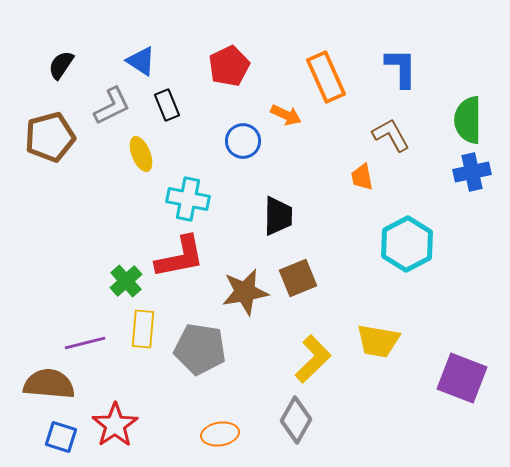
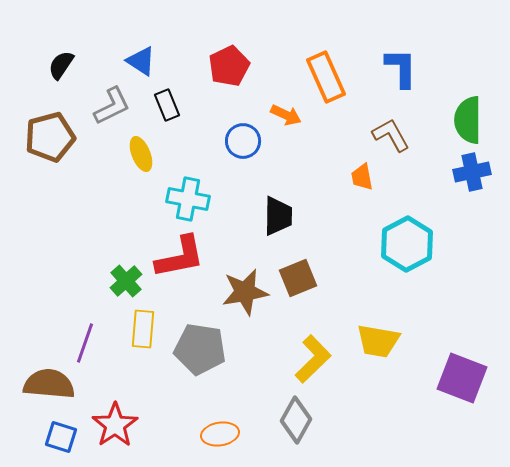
purple line: rotated 57 degrees counterclockwise
